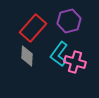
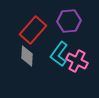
purple hexagon: rotated 10 degrees clockwise
red rectangle: moved 2 px down
pink cross: moved 2 px right, 1 px up; rotated 10 degrees clockwise
